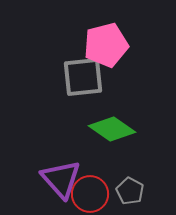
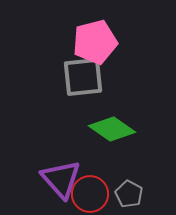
pink pentagon: moved 11 px left, 3 px up
gray pentagon: moved 1 px left, 3 px down
